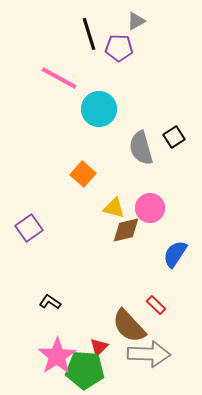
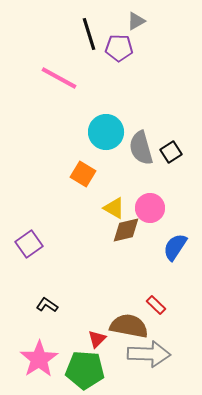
cyan circle: moved 7 px right, 23 px down
black square: moved 3 px left, 15 px down
orange square: rotated 10 degrees counterclockwise
yellow triangle: rotated 15 degrees clockwise
purple square: moved 16 px down
blue semicircle: moved 7 px up
black L-shape: moved 3 px left, 3 px down
brown semicircle: rotated 144 degrees clockwise
red triangle: moved 2 px left, 8 px up
pink star: moved 18 px left, 3 px down
